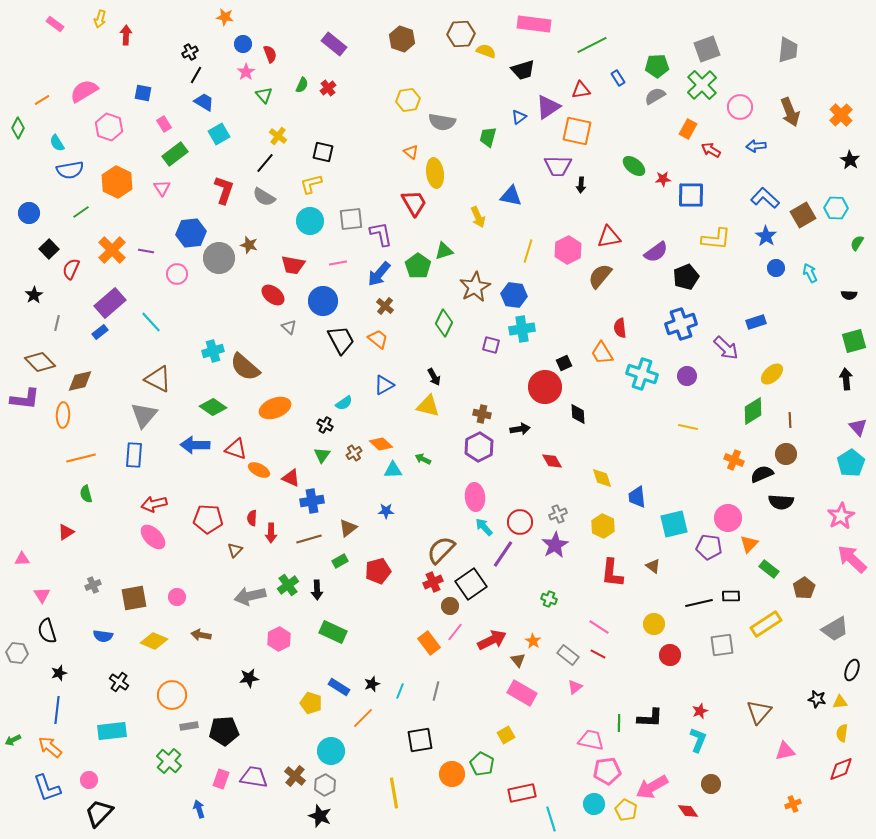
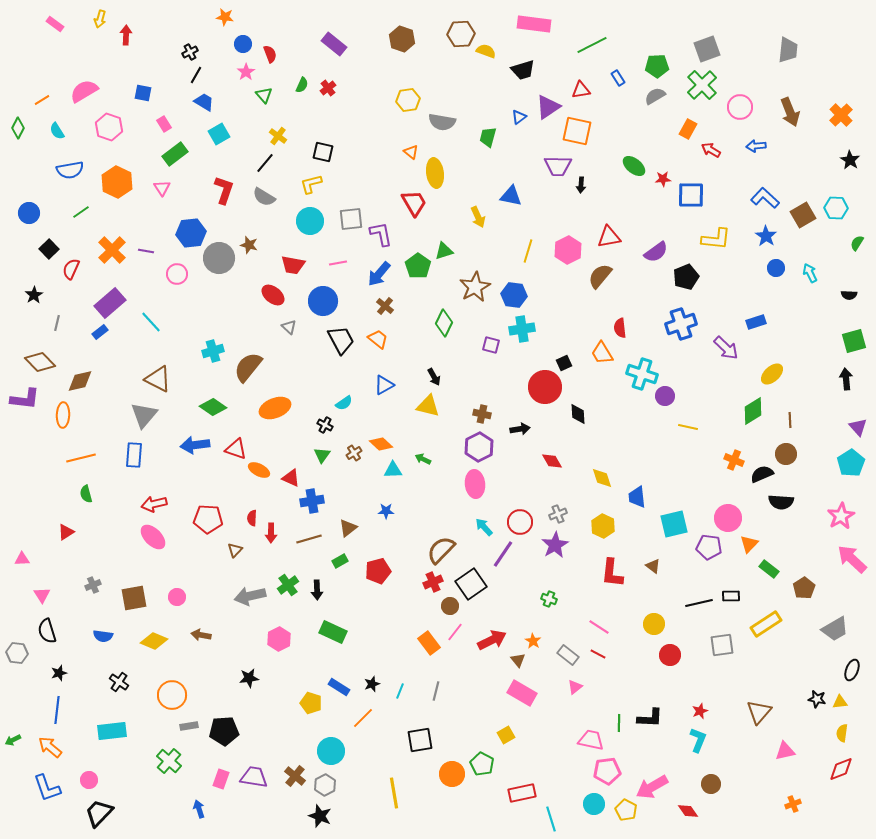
cyan semicircle at (57, 143): moved 12 px up
brown semicircle at (245, 367): moved 3 px right; rotated 88 degrees clockwise
purple circle at (687, 376): moved 22 px left, 20 px down
blue arrow at (195, 445): rotated 8 degrees counterclockwise
pink ellipse at (475, 497): moved 13 px up
